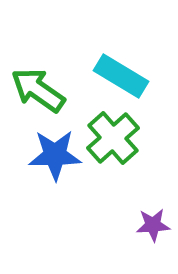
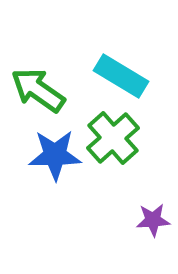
purple star: moved 5 px up
